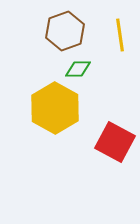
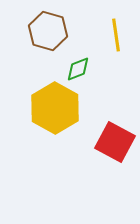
brown hexagon: moved 17 px left; rotated 24 degrees counterclockwise
yellow line: moved 4 px left
green diamond: rotated 20 degrees counterclockwise
